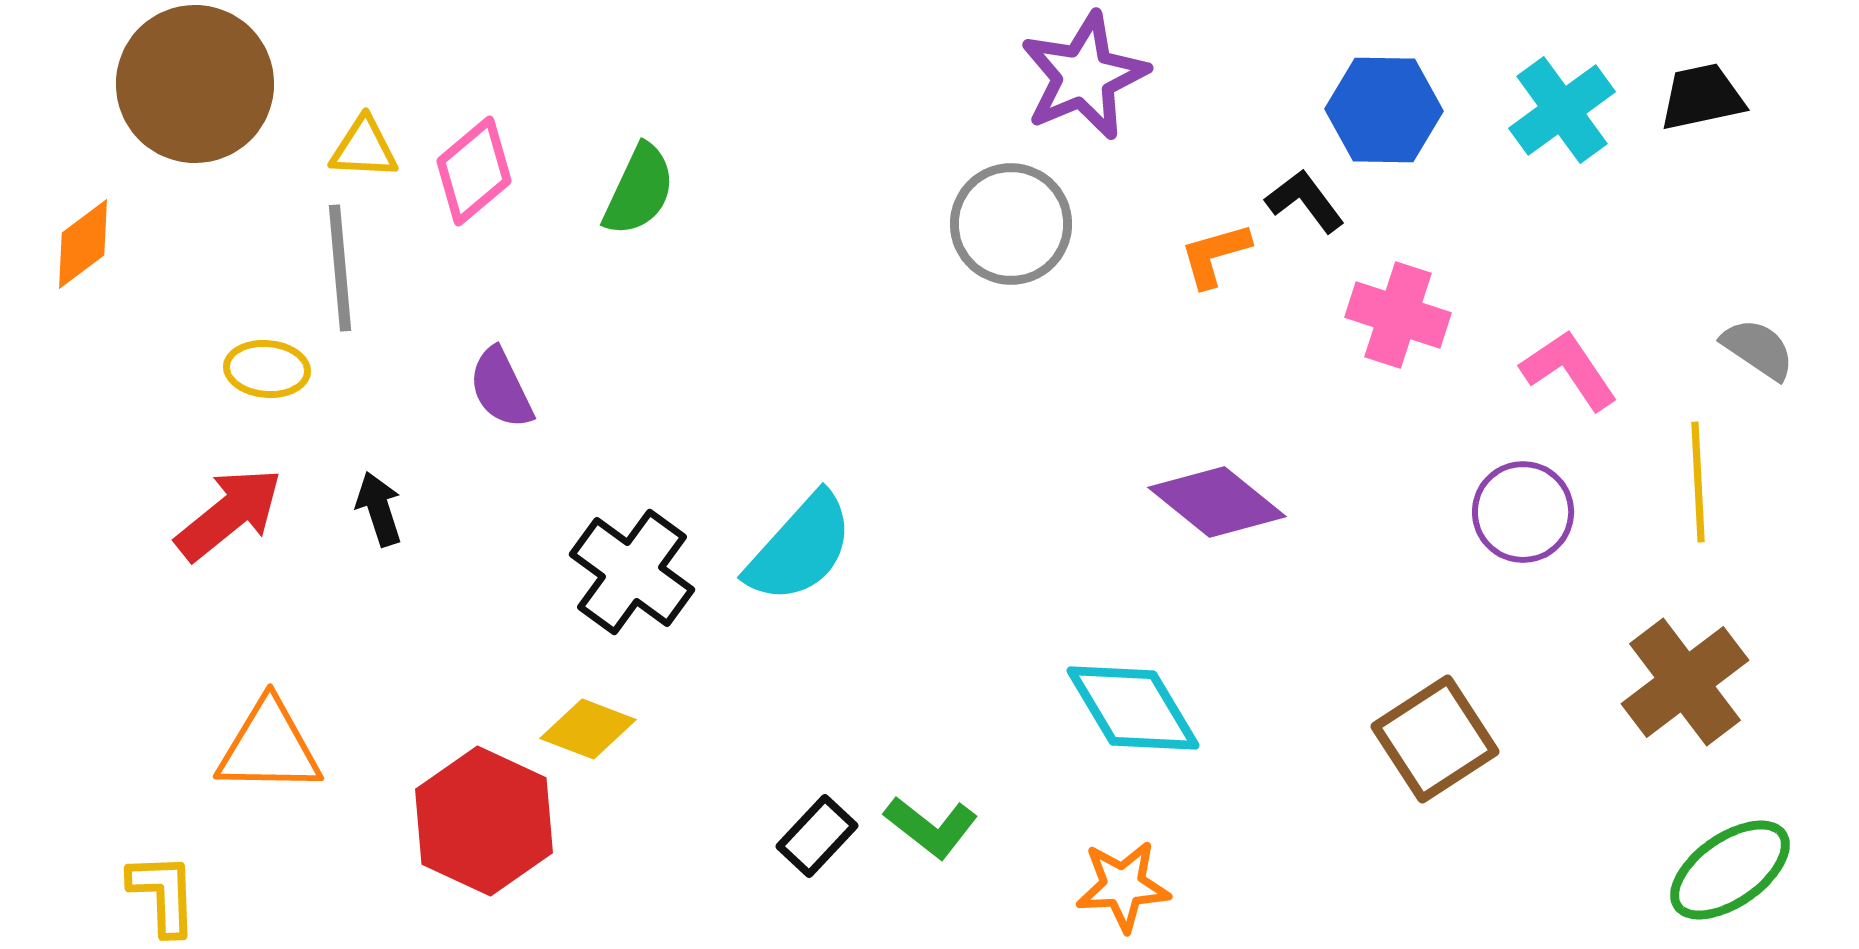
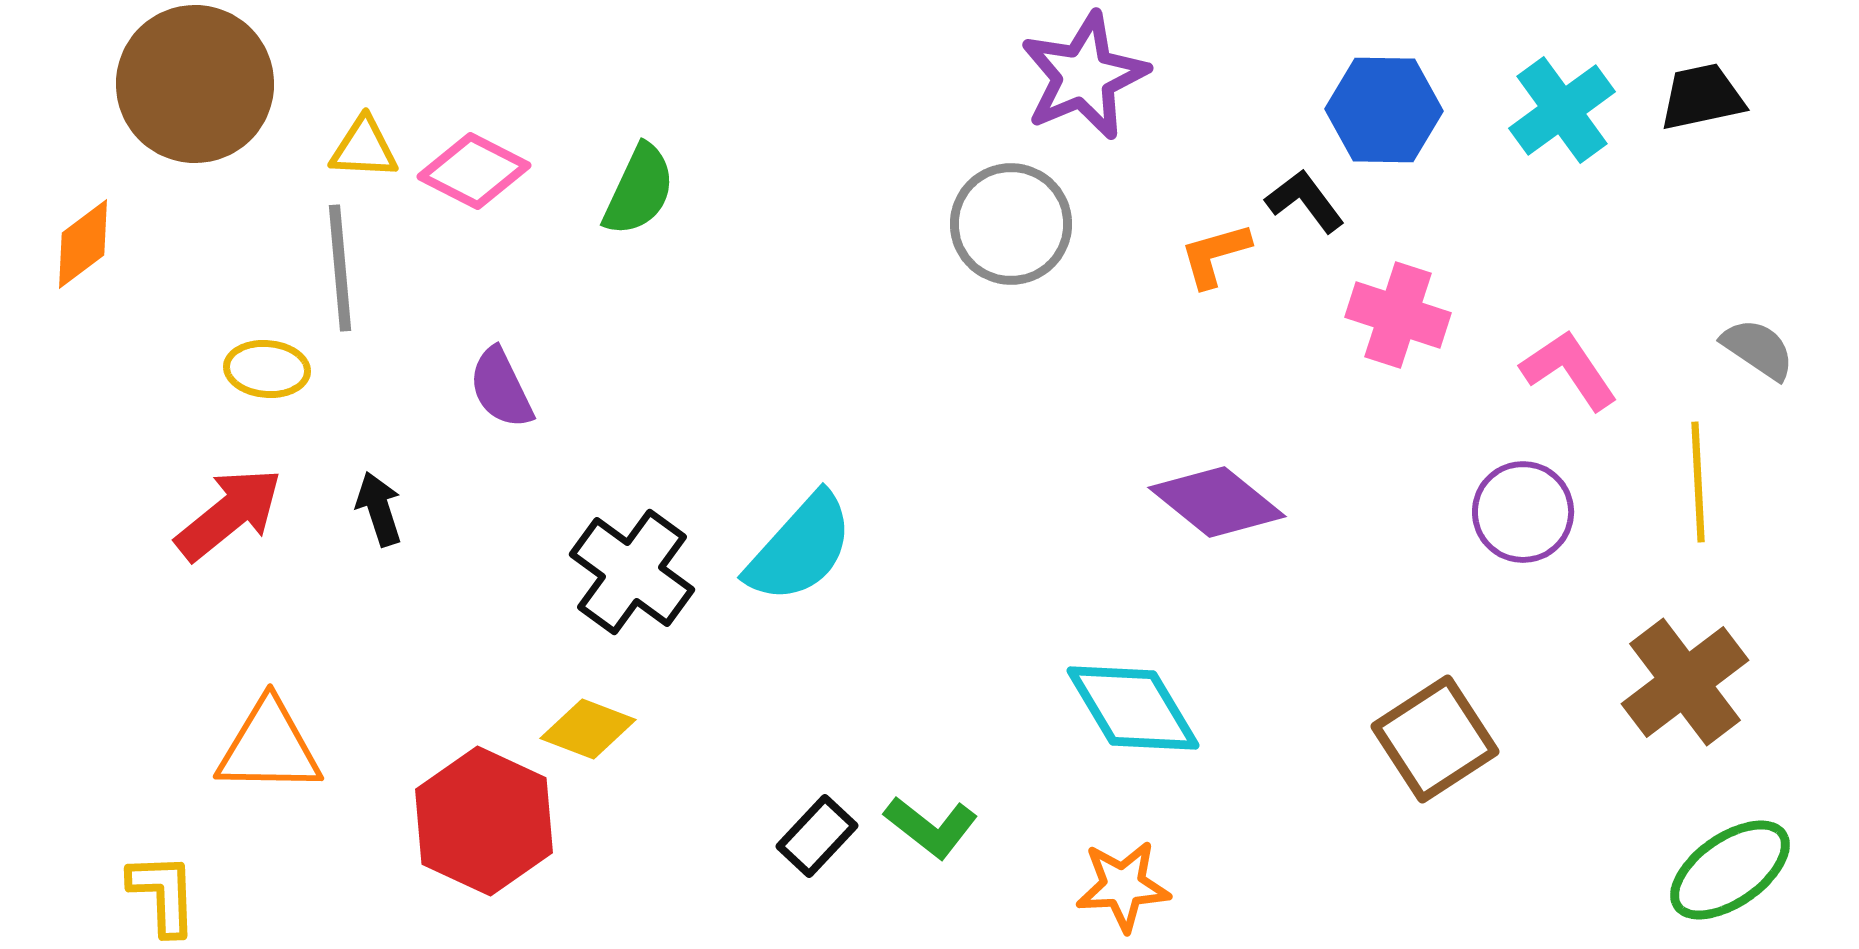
pink diamond: rotated 67 degrees clockwise
